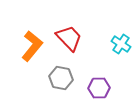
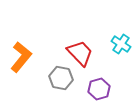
red trapezoid: moved 11 px right, 15 px down
orange L-shape: moved 11 px left, 11 px down
purple hexagon: moved 1 px down; rotated 15 degrees counterclockwise
